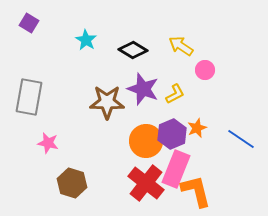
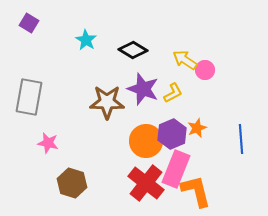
yellow arrow: moved 4 px right, 14 px down
yellow L-shape: moved 2 px left, 1 px up
blue line: rotated 52 degrees clockwise
